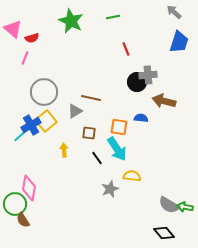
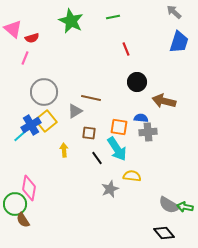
gray cross: moved 57 px down
